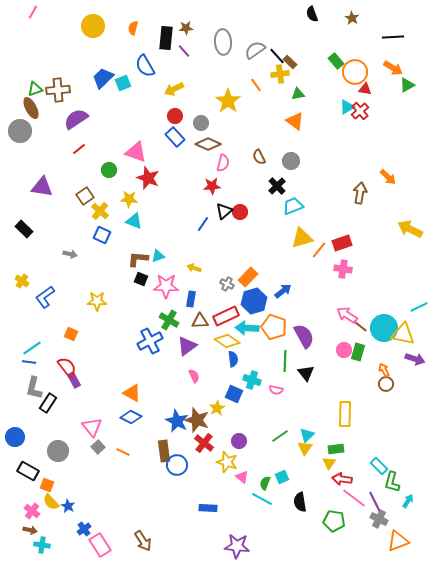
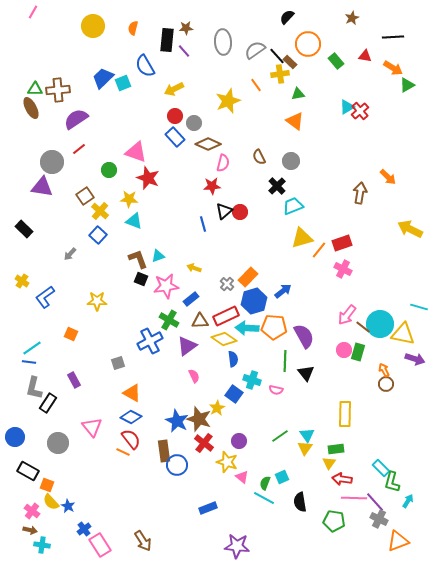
black semicircle at (312, 14): moved 25 px left, 3 px down; rotated 63 degrees clockwise
brown star at (352, 18): rotated 16 degrees clockwise
black rectangle at (166, 38): moved 1 px right, 2 px down
orange circle at (355, 72): moved 47 px left, 28 px up
green triangle at (35, 89): rotated 21 degrees clockwise
red triangle at (365, 89): moved 33 px up
yellow star at (228, 101): rotated 15 degrees clockwise
gray circle at (201, 123): moved 7 px left
gray circle at (20, 131): moved 32 px right, 31 px down
blue line at (203, 224): rotated 49 degrees counterclockwise
blue square at (102, 235): moved 4 px left; rotated 18 degrees clockwise
gray arrow at (70, 254): rotated 120 degrees clockwise
brown L-shape at (138, 259): rotated 65 degrees clockwise
pink cross at (343, 269): rotated 18 degrees clockwise
gray cross at (227, 284): rotated 16 degrees clockwise
pink star at (166, 286): rotated 10 degrees counterclockwise
blue rectangle at (191, 299): rotated 42 degrees clockwise
cyan line at (419, 307): rotated 42 degrees clockwise
pink arrow at (347, 315): rotated 85 degrees counterclockwise
brown line at (360, 326): moved 3 px right, 1 px down
orange pentagon at (274, 327): rotated 15 degrees counterclockwise
cyan circle at (384, 328): moved 4 px left, 4 px up
yellow diamond at (227, 341): moved 3 px left, 2 px up
red semicircle at (67, 367): moved 64 px right, 72 px down
blue square at (234, 394): rotated 12 degrees clockwise
brown star at (197, 420): moved 2 px right, 1 px up
cyan triangle at (307, 435): rotated 21 degrees counterclockwise
gray square at (98, 447): moved 20 px right, 84 px up; rotated 24 degrees clockwise
gray circle at (58, 451): moved 8 px up
cyan rectangle at (379, 466): moved 2 px right, 2 px down
pink line at (354, 498): rotated 35 degrees counterclockwise
cyan line at (262, 499): moved 2 px right, 1 px up
purple line at (375, 502): rotated 15 degrees counterclockwise
blue rectangle at (208, 508): rotated 24 degrees counterclockwise
